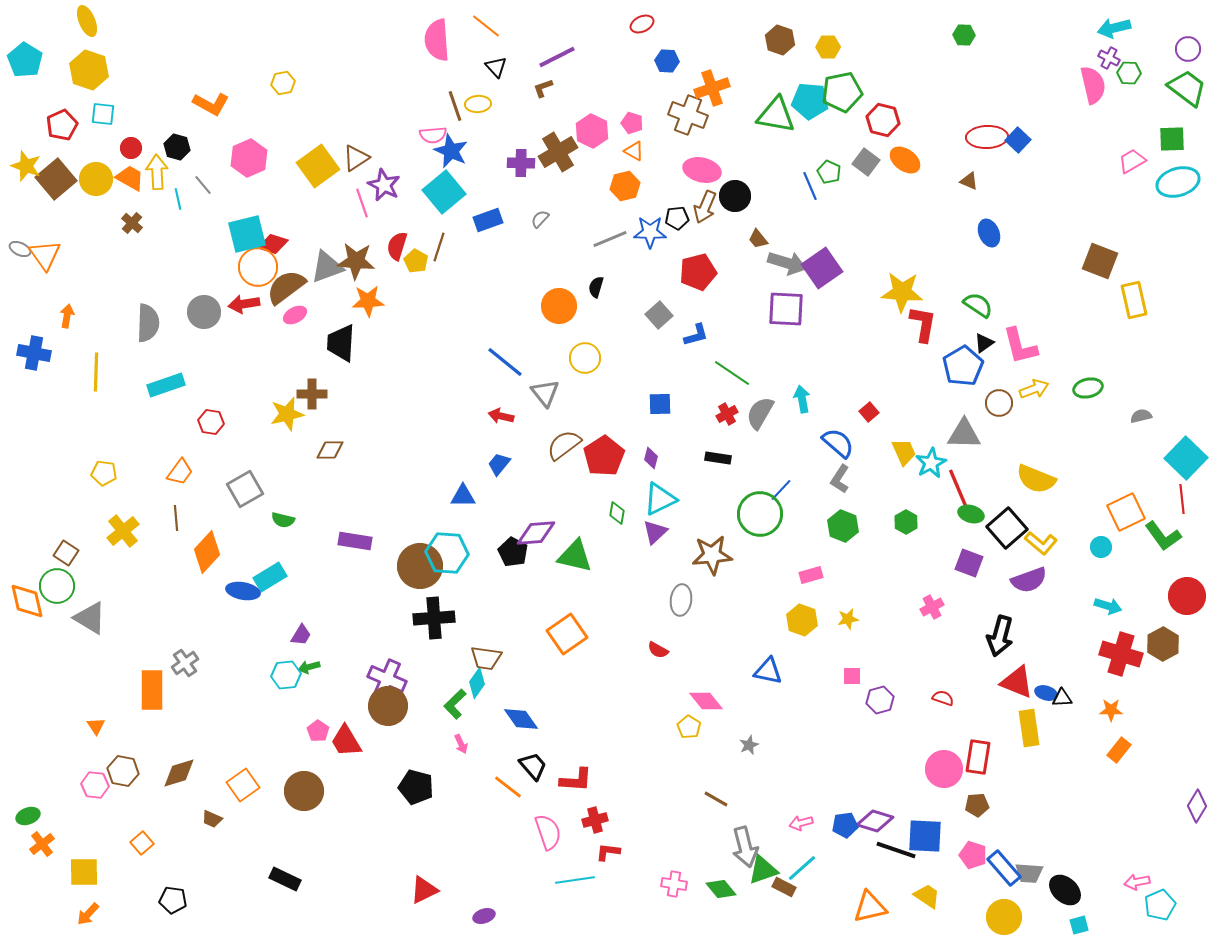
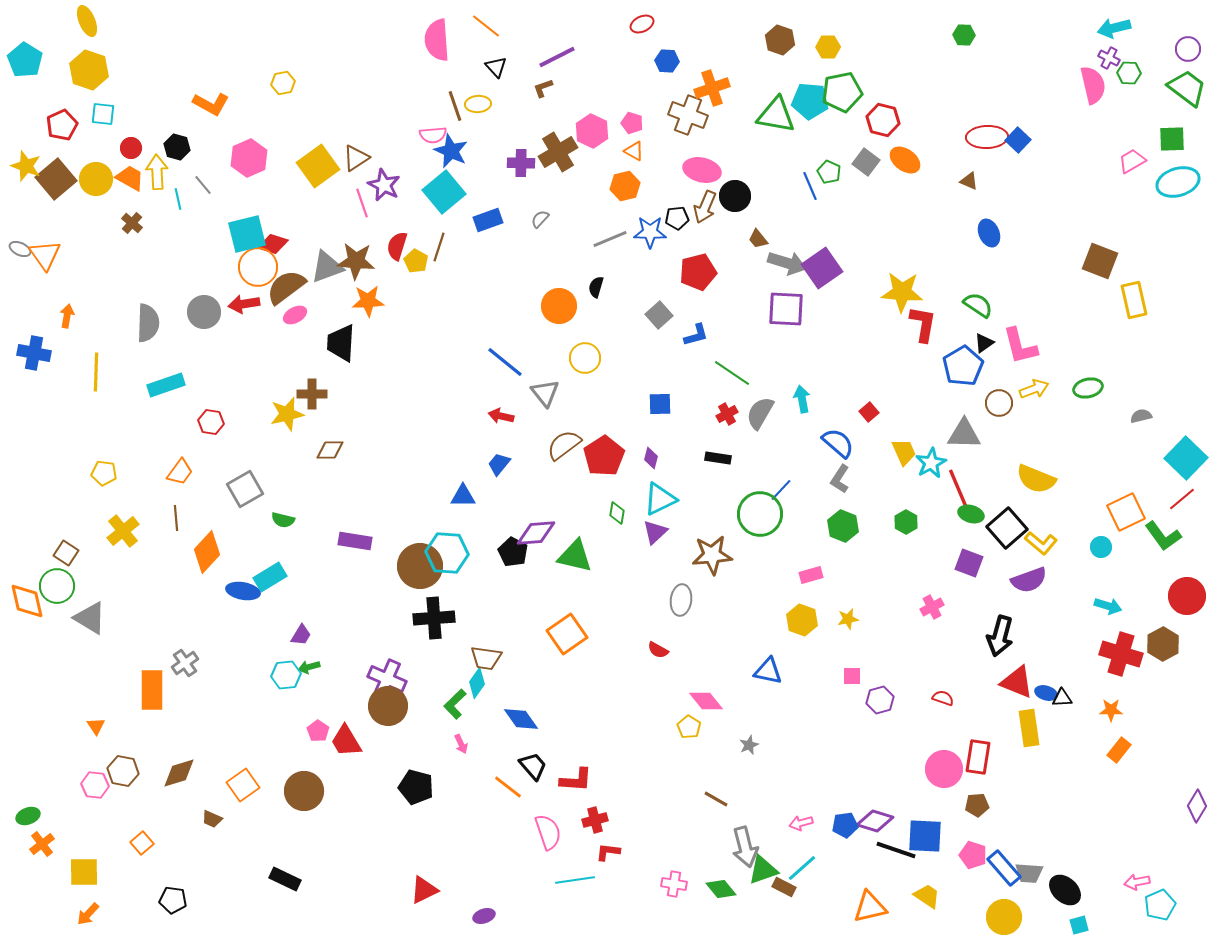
red line at (1182, 499): rotated 56 degrees clockwise
